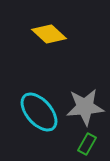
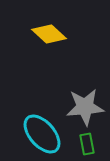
cyan ellipse: moved 3 px right, 22 px down
green rectangle: rotated 40 degrees counterclockwise
